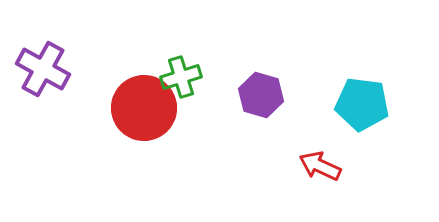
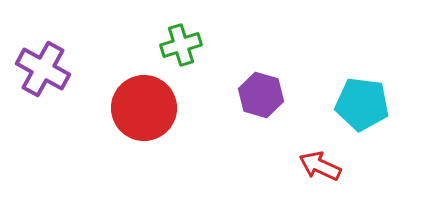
green cross: moved 32 px up
